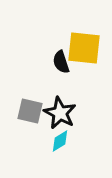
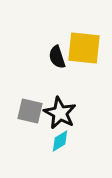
black semicircle: moved 4 px left, 5 px up
